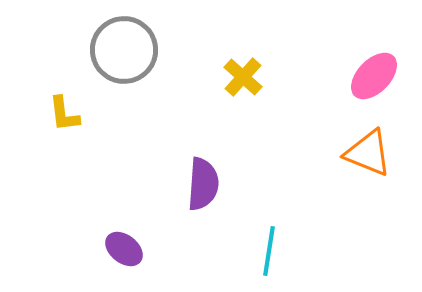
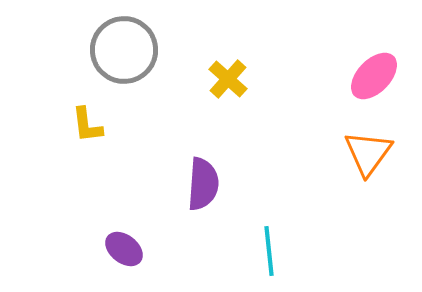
yellow cross: moved 15 px left, 2 px down
yellow L-shape: moved 23 px right, 11 px down
orange triangle: rotated 44 degrees clockwise
cyan line: rotated 15 degrees counterclockwise
